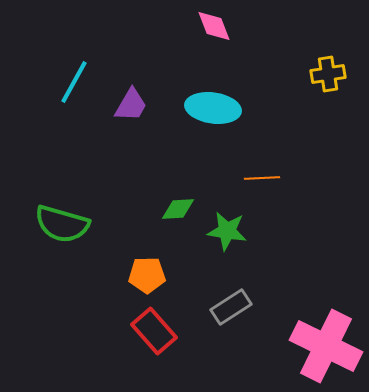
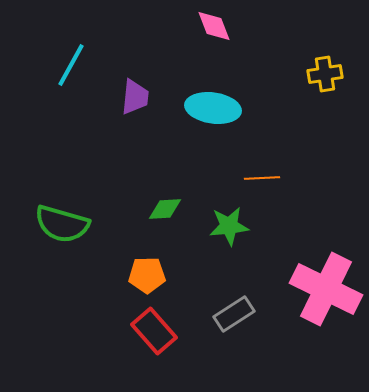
yellow cross: moved 3 px left
cyan line: moved 3 px left, 17 px up
purple trapezoid: moved 4 px right, 8 px up; rotated 24 degrees counterclockwise
green diamond: moved 13 px left
green star: moved 2 px right, 5 px up; rotated 15 degrees counterclockwise
gray rectangle: moved 3 px right, 7 px down
pink cross: moved 57 px up
